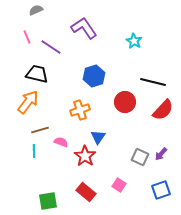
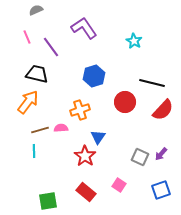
purple line: rotated 20 degrees clockwise
black line: moved 1 px left, 1 px down
pink semicircle: moved 14 px up; rotated 24 degrees counterclockwise
